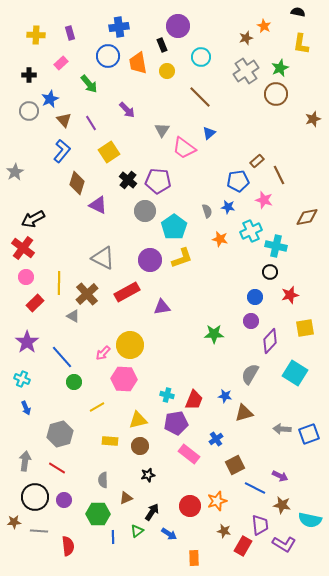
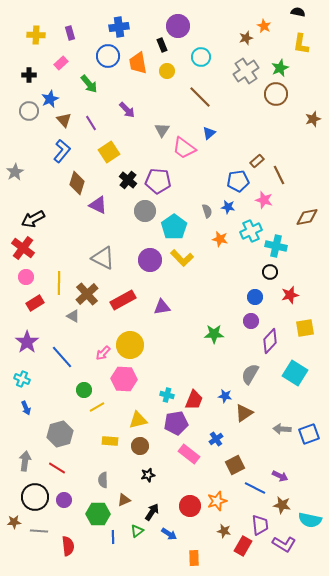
yellow L-shape at (182, 258): rotated 65 degrees clockwise
red rectangle at (127, 292): moved 4 px left, 8 px down
red rectangle at (35, 303): rotated 12 degrees clockwise
green circle at (74, 382): moved 10 px right, 8 px down
brown triangle at (244, 413): rotated 18 degrees counterclockwise
brown triangle at (126, 498): moved 2 px left, 2 px down
